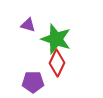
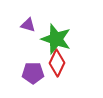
purple pentagon: moved 9 px up
